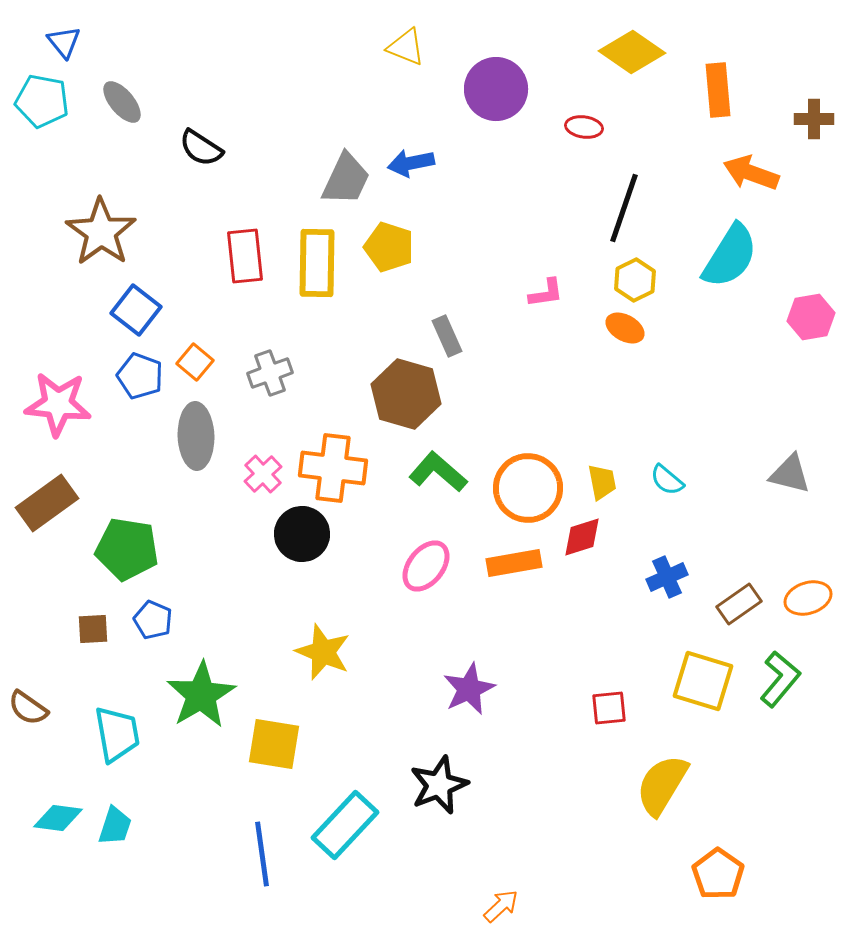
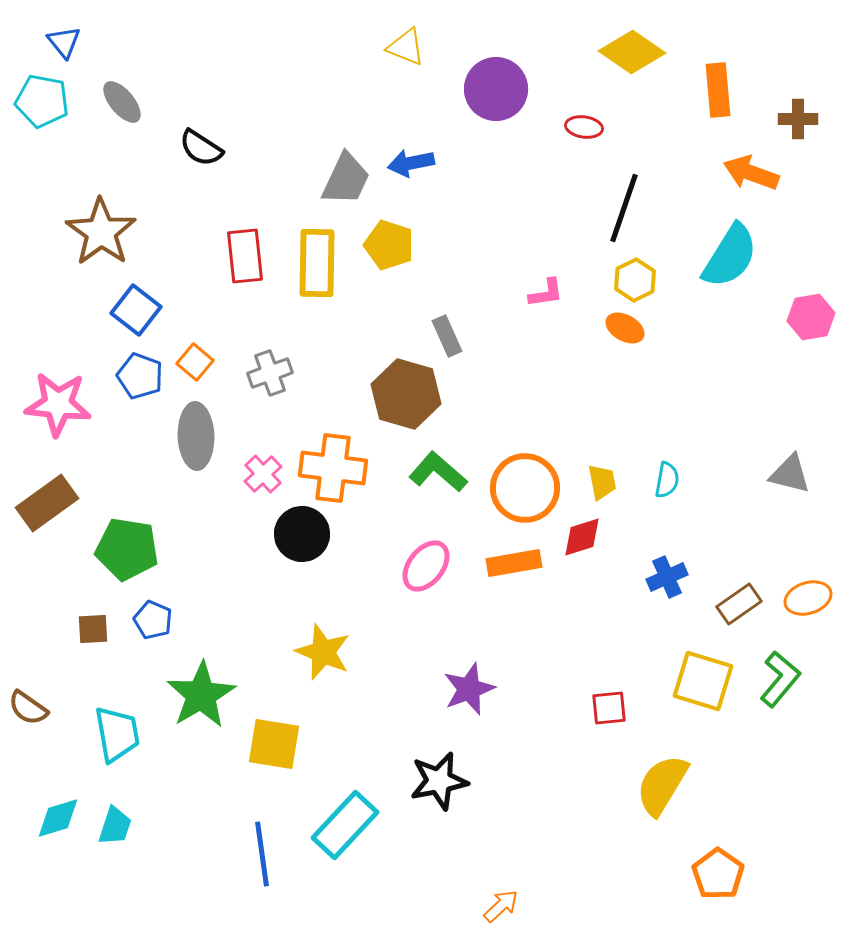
brown cross at (814, 119): moved 16 px left
yellow pentagon at (389, 247): moved 2 px up
cyan semicircle at (667, 480): rotated 120 degrees counterclockwise
orange circle at (528, 488): moved 3 px left
purple star at (469, 689): rotated 4 degrees clockwise
black star at (439, 785): moved 4 px up; rotated 10 degrees clockwise
cyan diamond at (58, 818): rotated 24 degrees counterclockwise
